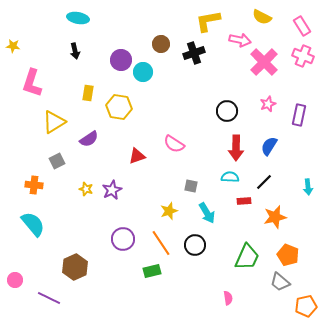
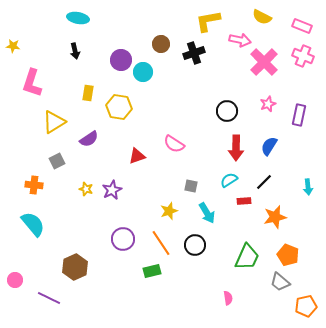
pink rectangle at (302, 26): rotated 36 degrees counterclockwise
cyan semicircle at (230, 177): moved 1 px left, 3 px down; rotated 36 degrees counterclockwise
